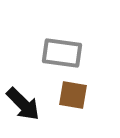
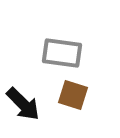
brown square: rotated 8 degrees clockwise
